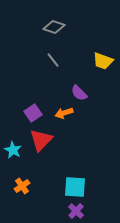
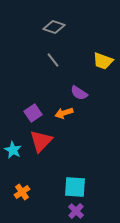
purple semicircle: rotated 12 degrees counterclockwise
red triangle: moved 1 px down
orange cross: moved 6 px down
